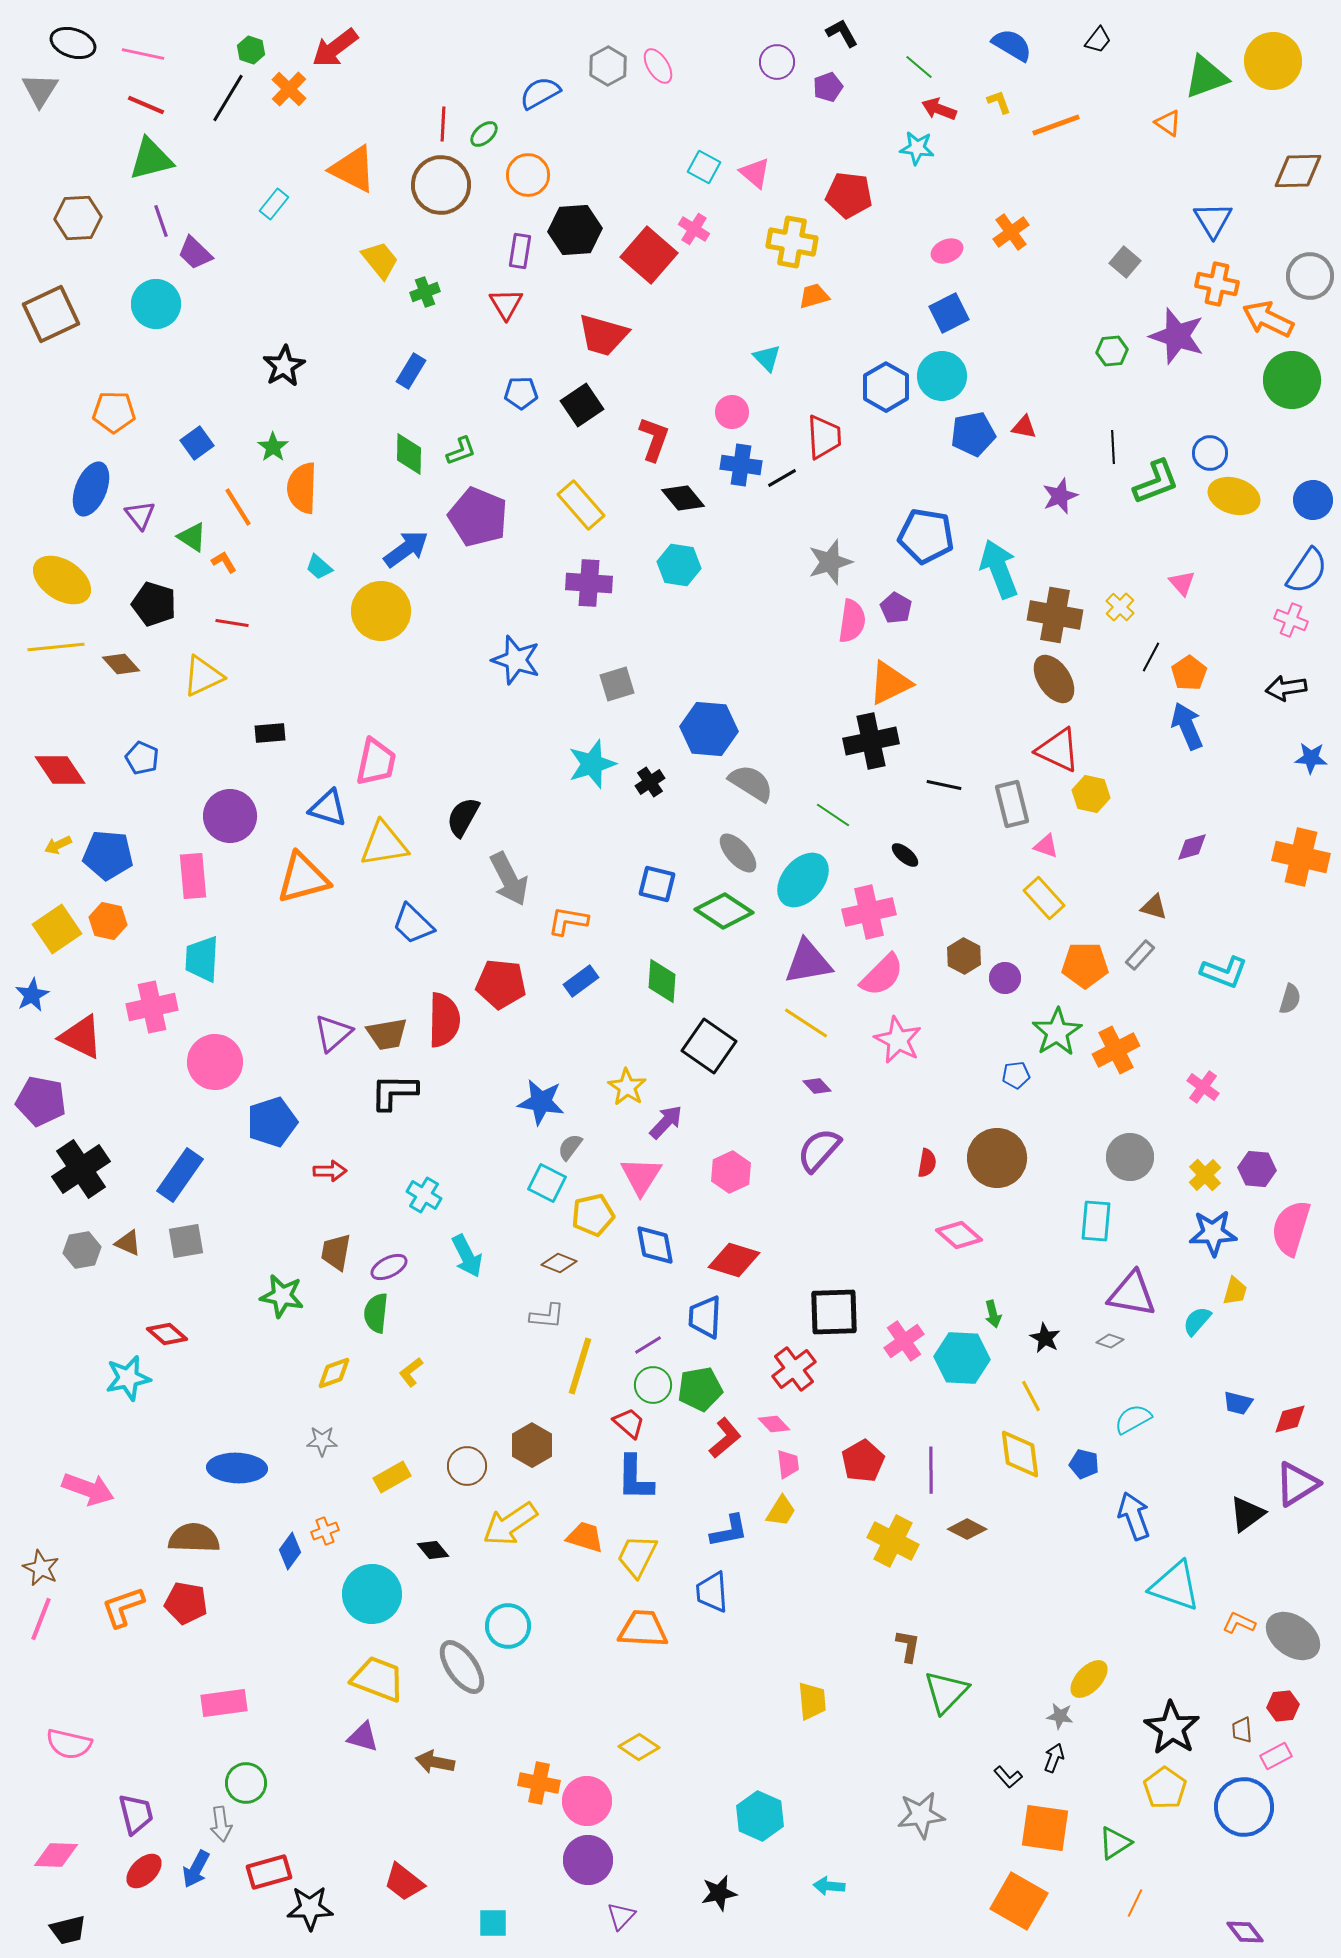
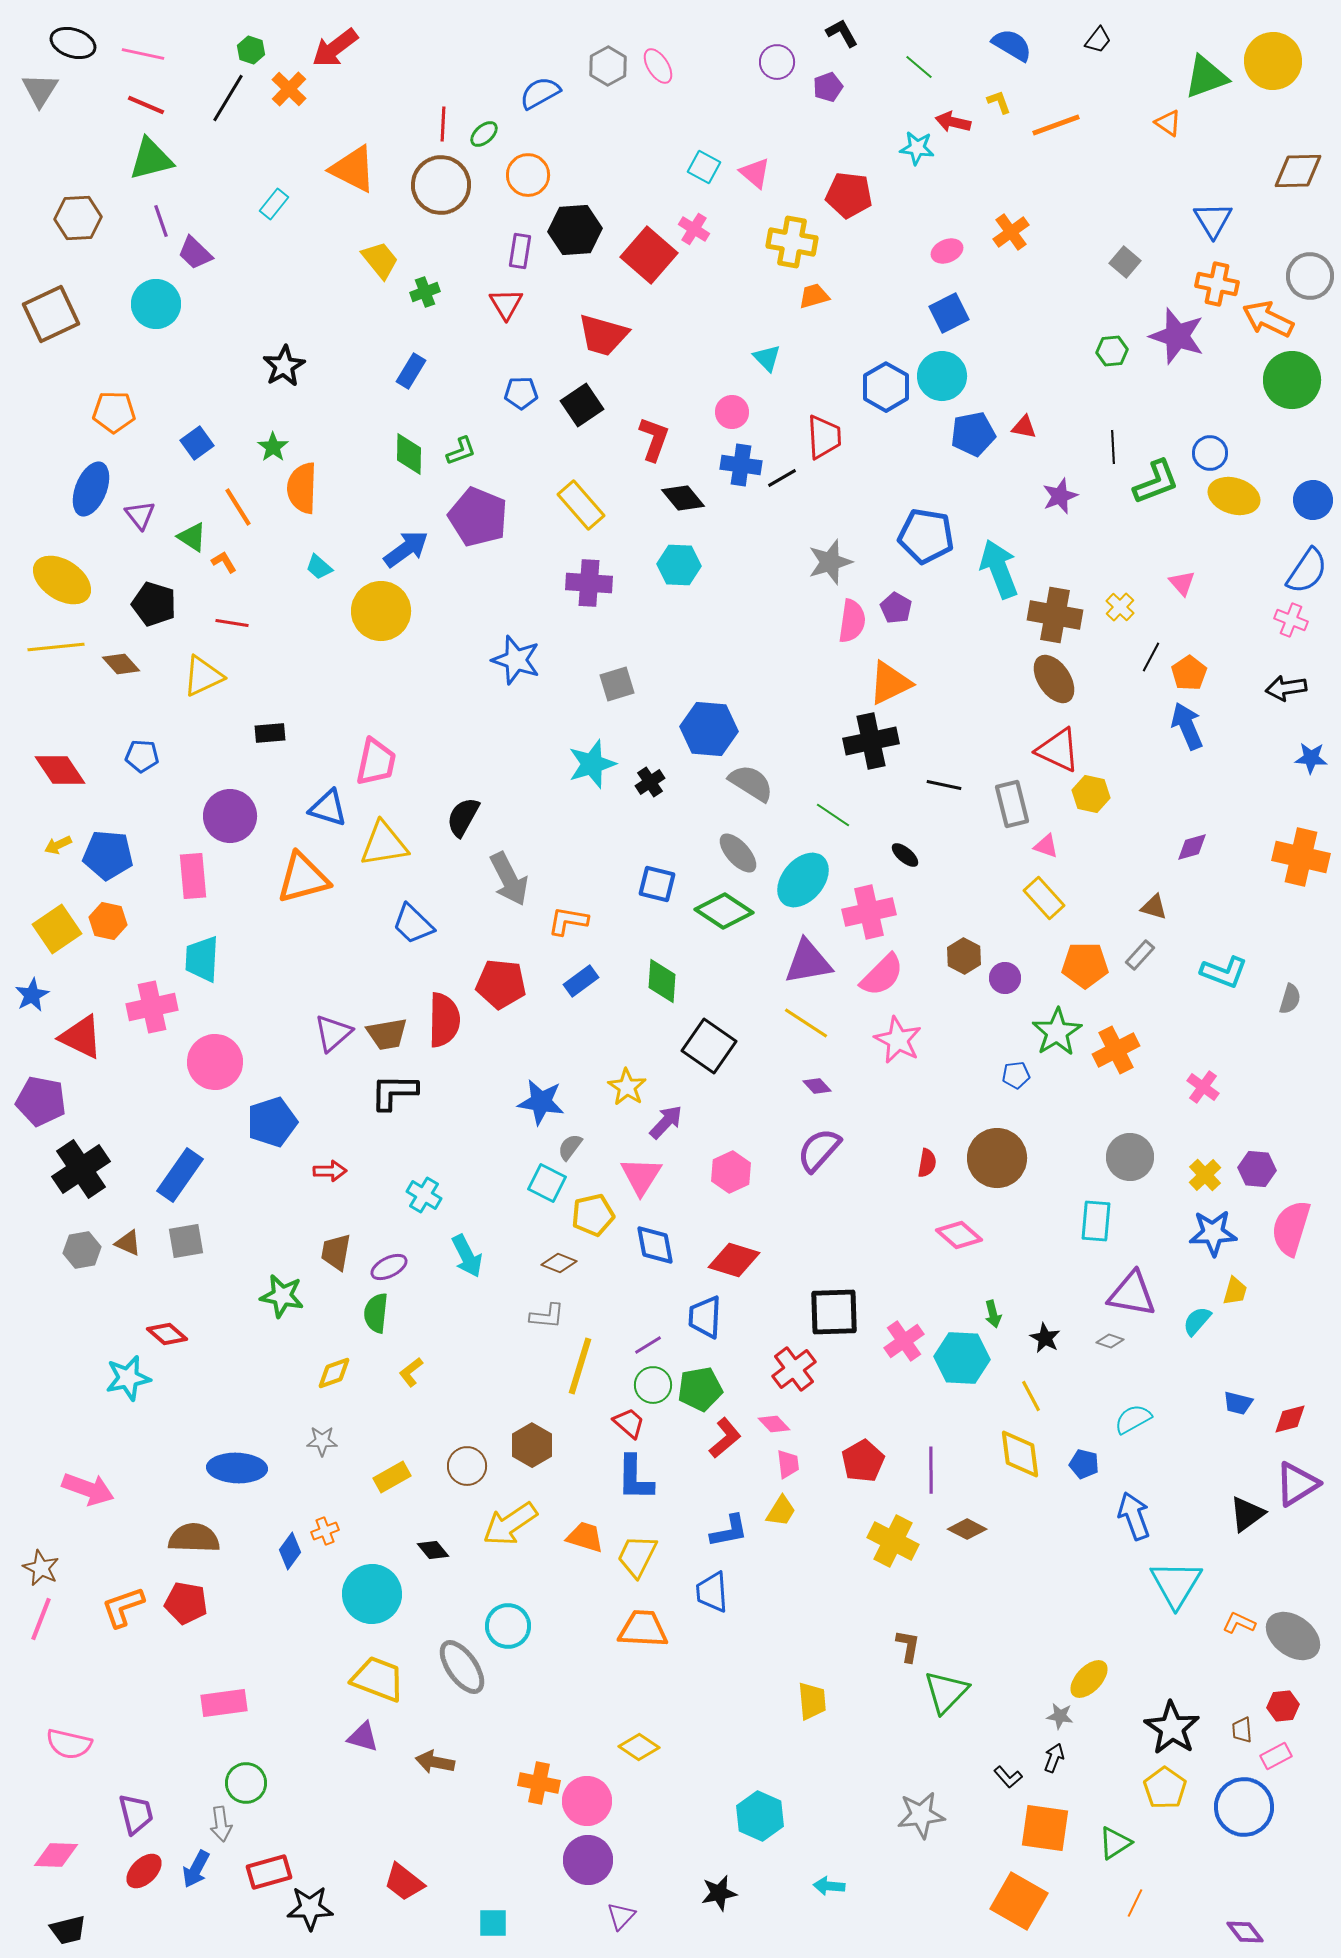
red arrow at (939, 109): moved 14 px right, 13 px down; rotated 8 degrees counterclockwise
cyan hexagon at (679, 565): rotated 6 degrees counterclockwise
blue pentagon at (142, 758): moved 2 px up; rotated 20 degrees counterclockwise
cyan triangle at (1175, 1586): moved 1 px right, 2 px up; rotated 42 degrees clockwise
